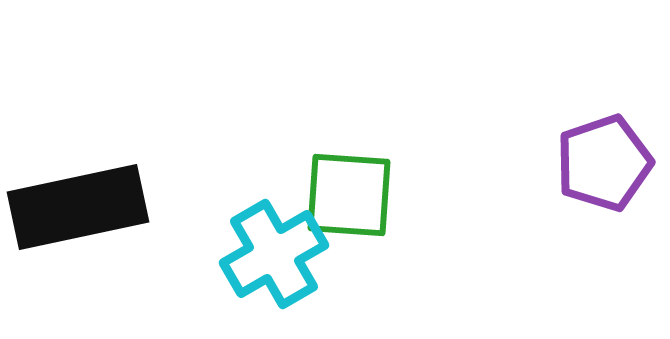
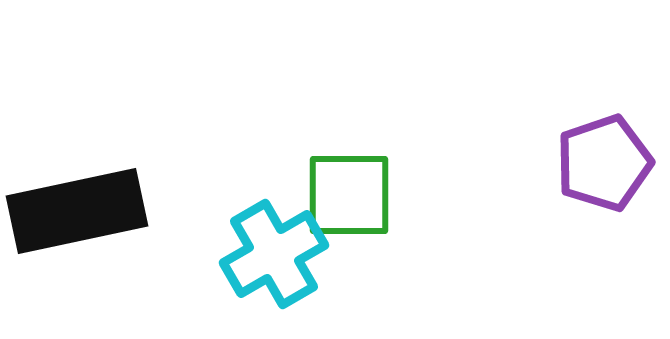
green square: rotated 4 degrees counterclockwise
black rectangle: moved 1 px left, 4 px down
